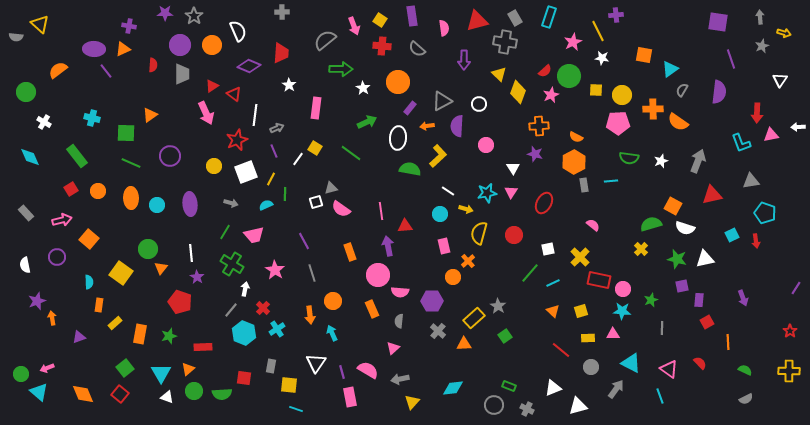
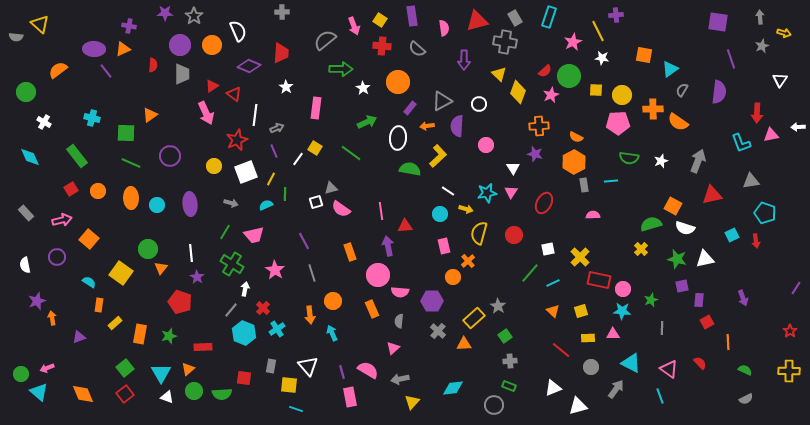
white star at (289, 85): moved 3 px left, 2 px down
pink semicircle at (593, 225): moved 10 px up; rotated 40 degrees counterclockwise
cyan semicircle at (89, 282): rotated 56 degrees counterclockwise
white triangle at (316, 363): moved 8 px left, 3 px down; rotated 15 degrees counterclockwise
red square at (120, 394): moved 5 px right; rotated 12 degrees clockwise
gray cross at (527, 409): moved 17 px left, 48 px up; rotated 32 degrees counterclockwise
